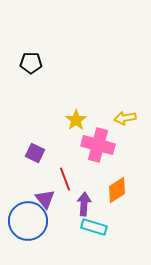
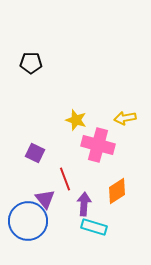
yellow star: rotated 20 degrees counterclockwise
orange diamond: moved 1 px down
